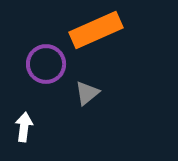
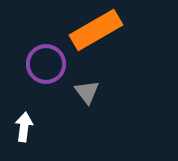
orange rectangle: rotated 6 degrees counterclockwise
gray triangle: moved 1 px up; rotated 28 degrees counterclockwise
